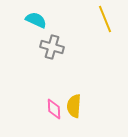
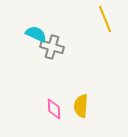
cyan semicircle: moved 14 px down
yellow semicircle: moved 7 px right
